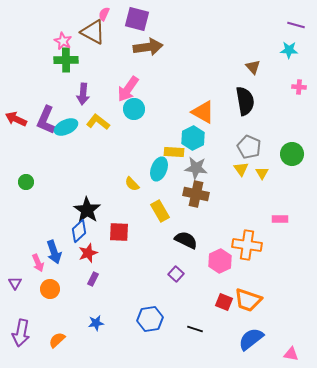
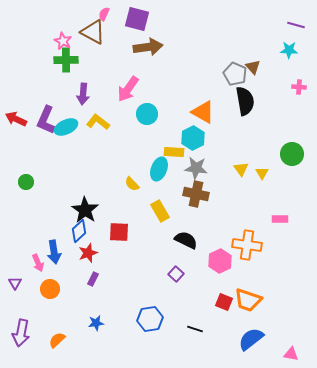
cyan circle at (134, 109): moved 13 px right, 5 px down
gray pentagon at (249, 147): moved 14 px left, 73 px up
black star at (87, 210): moved 2 px left
blue arrow at (54, 252): rotated 10 degrees clockwise
